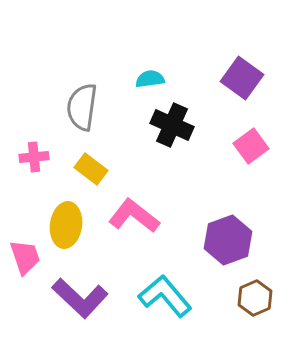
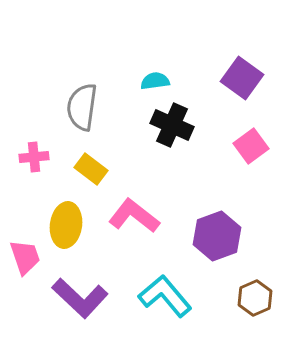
cyan semicircle: moved 5 px right, 2 px down
purple hexagon: moved 11 px left, 4 px up
